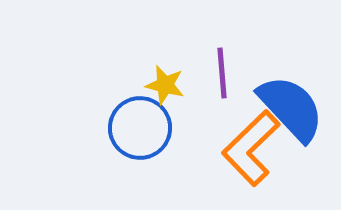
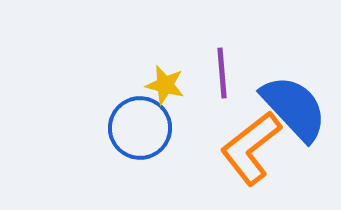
blue semicircle: moved 3 px right
orange L-shape: rotated 6 degrees clockwise
